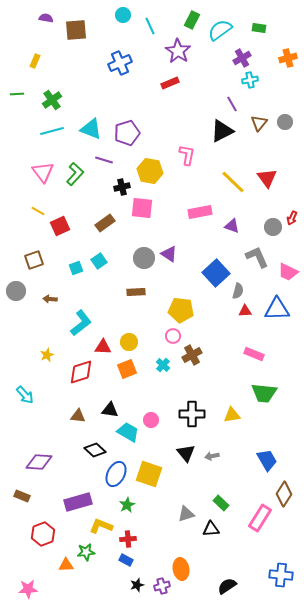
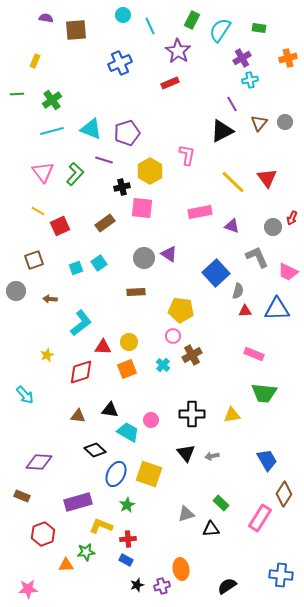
cyan semicircle at (220, 30): rotated 20 degrees counterclockwise
yellow hexagon at (150, 171): rotated 20 degrees clockwise
cyan square at (99, 261): moved 2 px down
